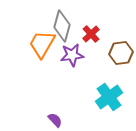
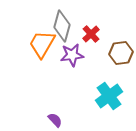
cyan cross: moved 1 px up
